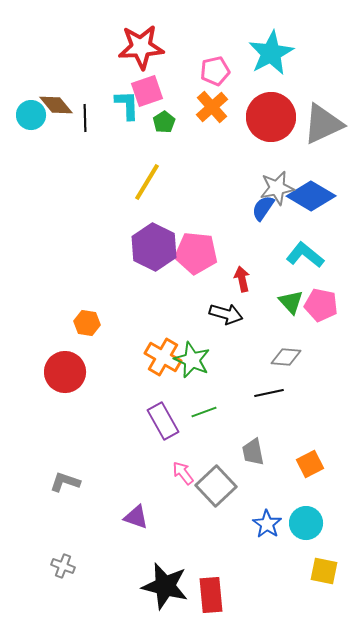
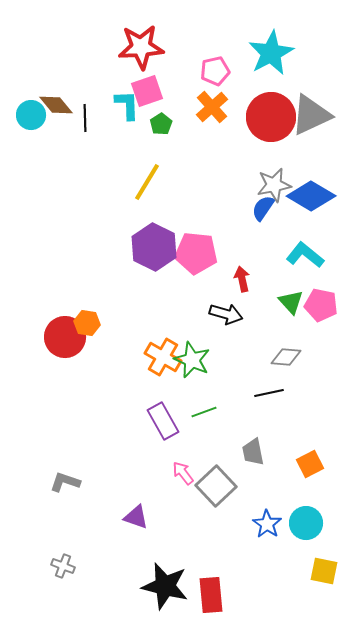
green pentagon at (164, 122): moved 3 px left, 2 px down
gray triangle at (323, 124): moved 12 px left, 9 px up
gray star at (277, 188): moved 3 px left, 3 px up
red circle at (65, 372): moved 35 px up
